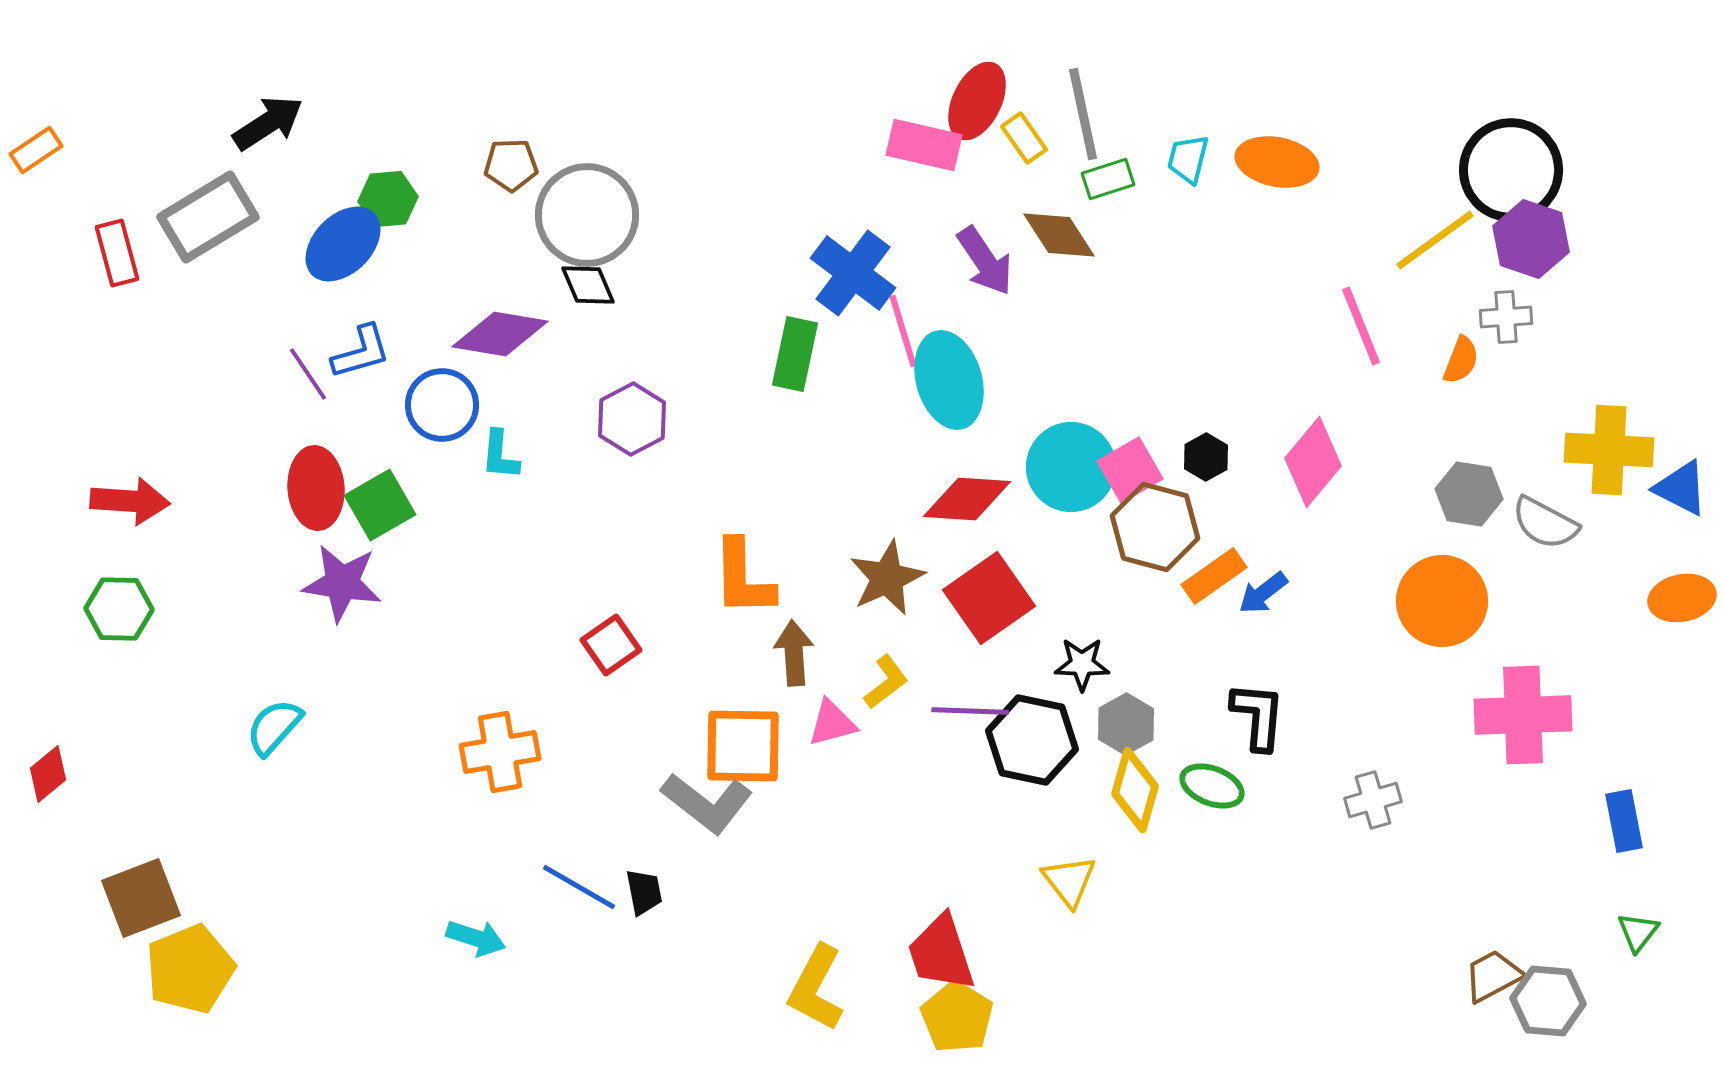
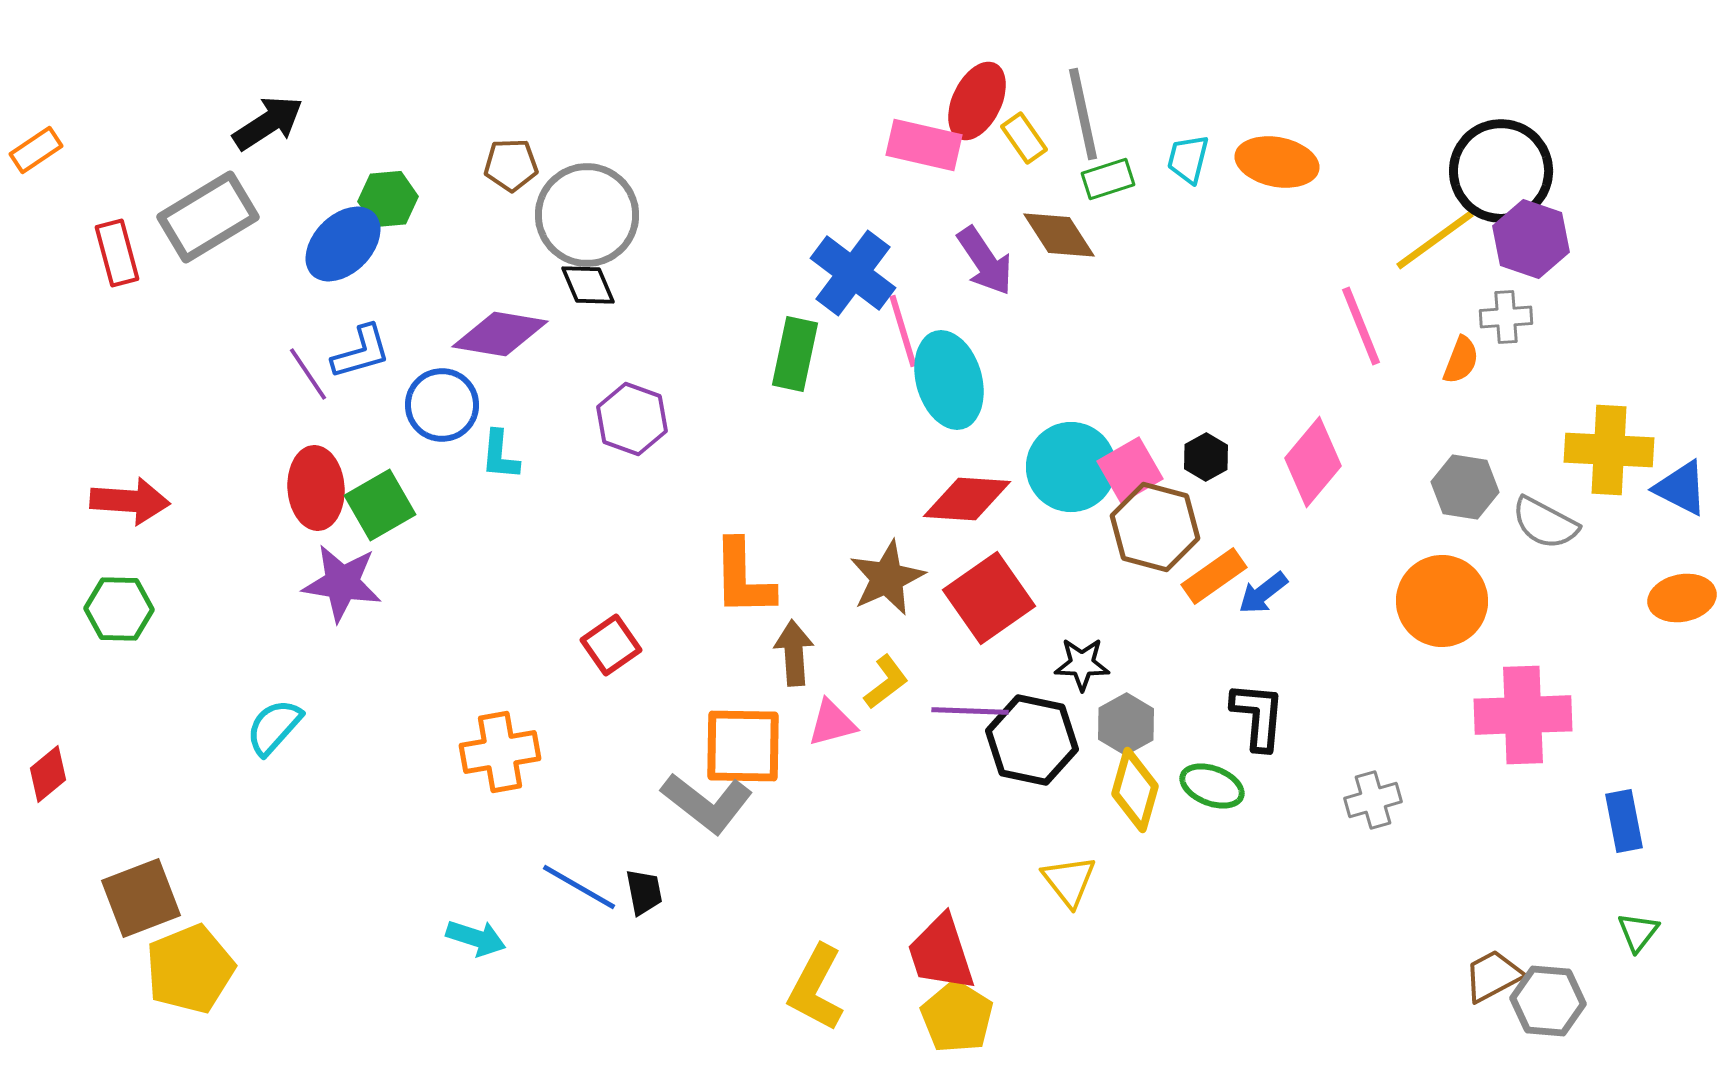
black circle at (1511, 170): moved 10 px left, 1 px down
purple hexagon at (632, 419): rotated 12 degrees counterclockwise
gray hexagon at (1469, 494): moved 4 px left, 7 px up
